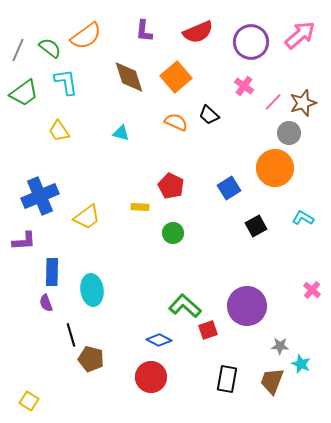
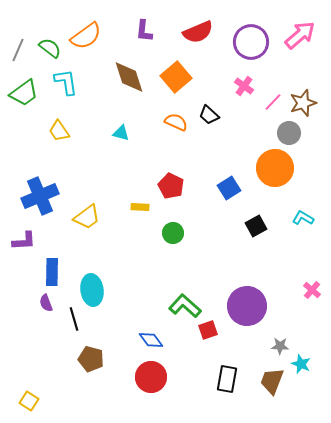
black line at (71, 335): moved 3 px right, 16 px up
blue diamond at (159, 340): moved 8 px left; rotated 25 degrees clockwise
